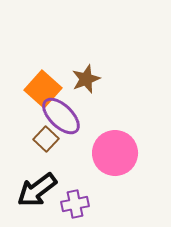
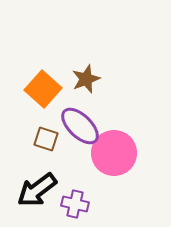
purple ellipse: moved 19 px right, 10 px down
brown square: rotated 25 degrees counterclockwise
pink circle: moved 1 px left
purple cross: rotated 24 degrees clockwise
